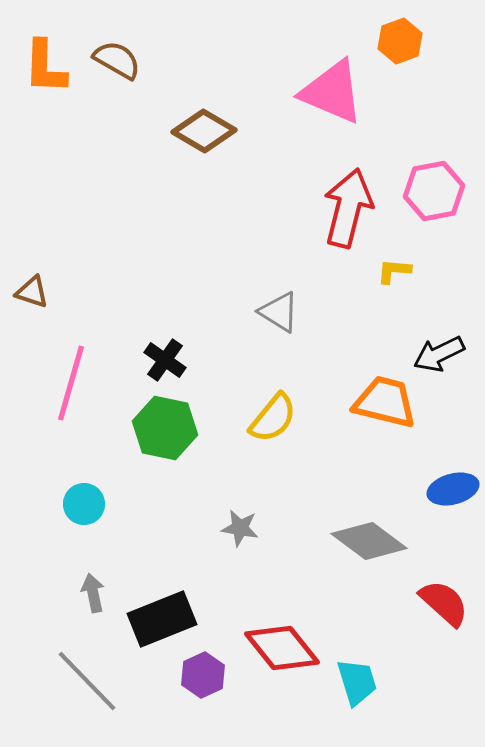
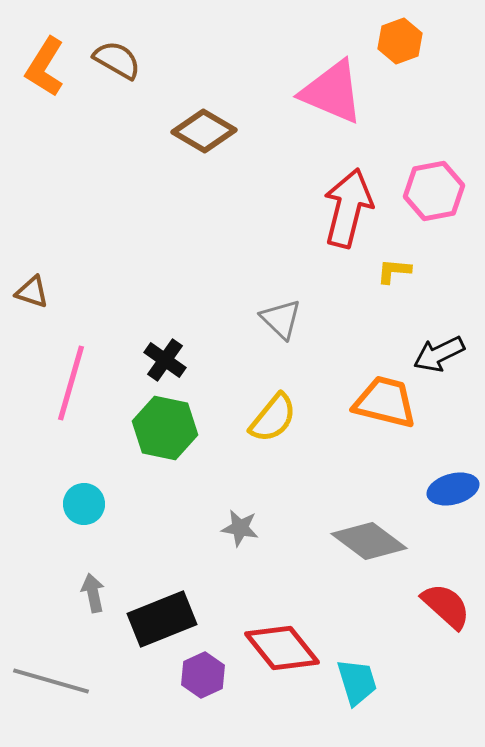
orange L-shape: rotated 30 degrees clockwise
gray triangle: moved 2 px right, 7 px down; rotated 12 degrees clockwise
red semicircle: moved 2 px right, 3 px down
gray line: moved 36 px left; rotated 30 degrees counterclockwise
